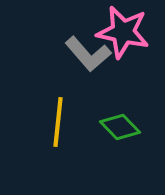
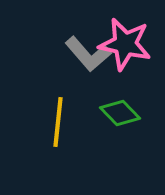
pink star: moved 2 px right, 12 px down
green diamond: moved 14 px up
